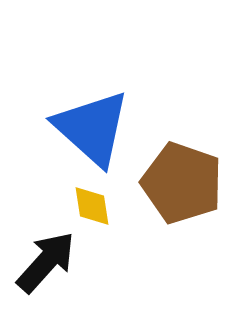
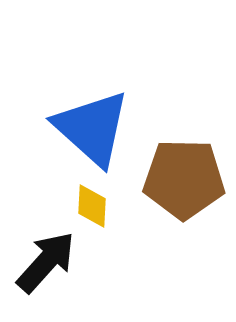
brown pentagon: moved 2 px right, 4 px up; rotated 18 degrees counterclockwise
yellow diamond: rotated 12 degrees clockwise
